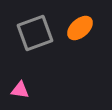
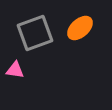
pink triangle: moved 5 px left, 20 px up
